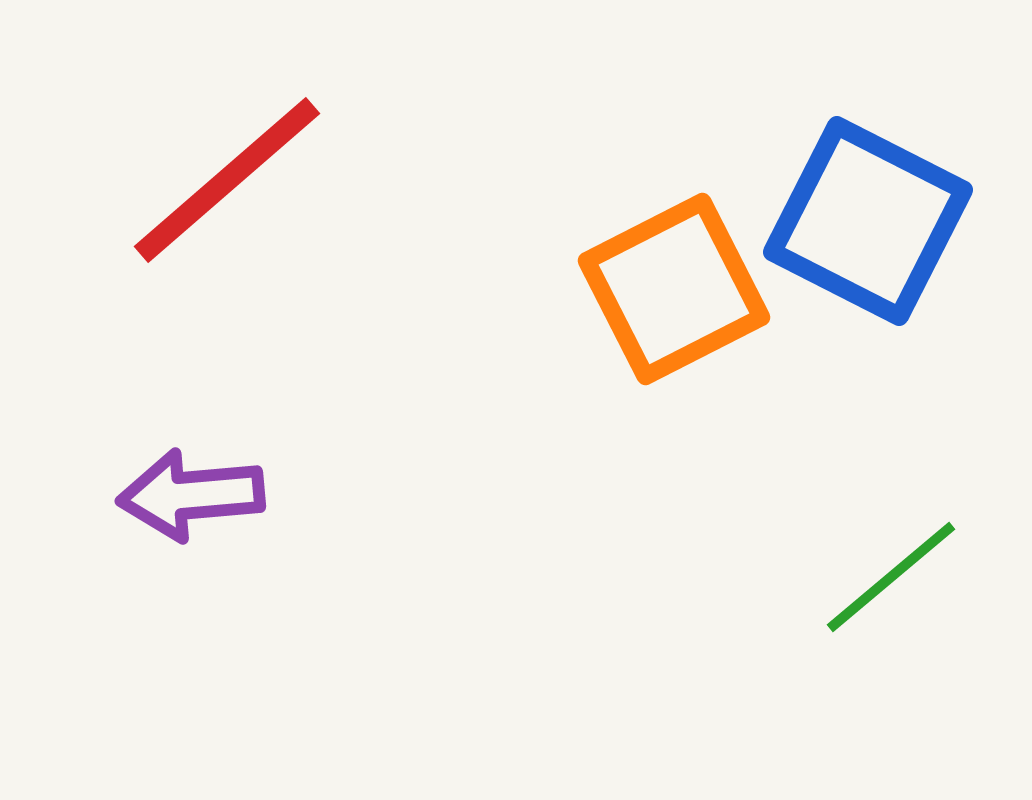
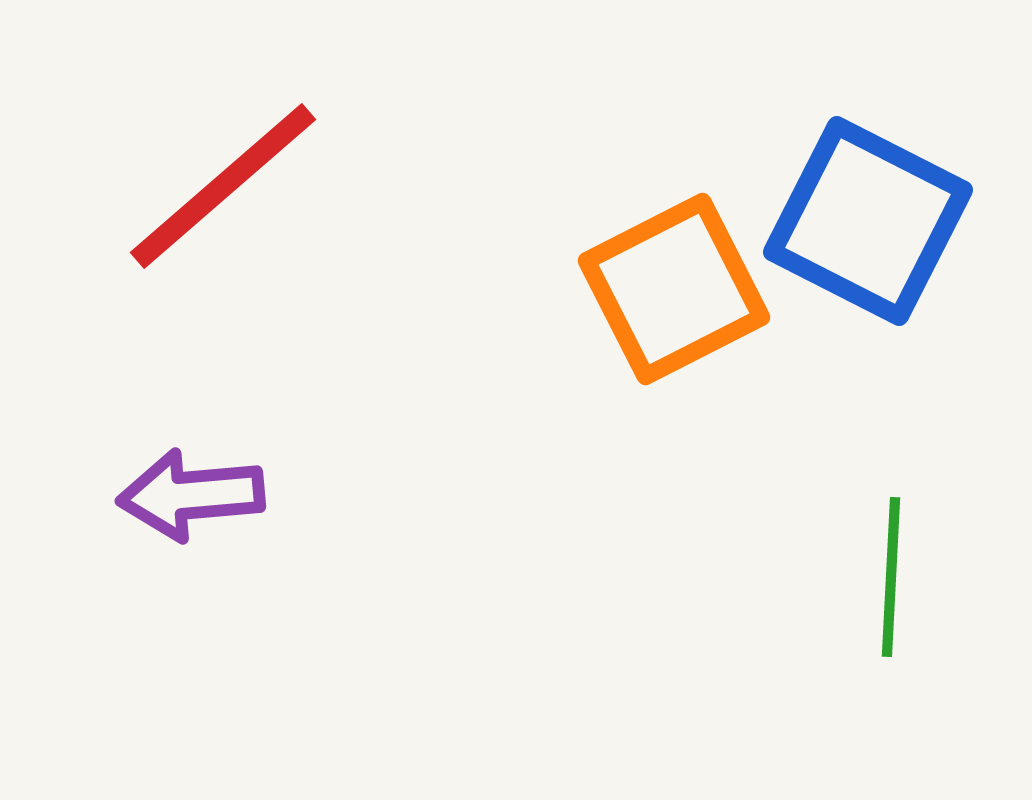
red line: moved 4 px left, 6 px down
green line: rotated 47 degrees counterclockwise
